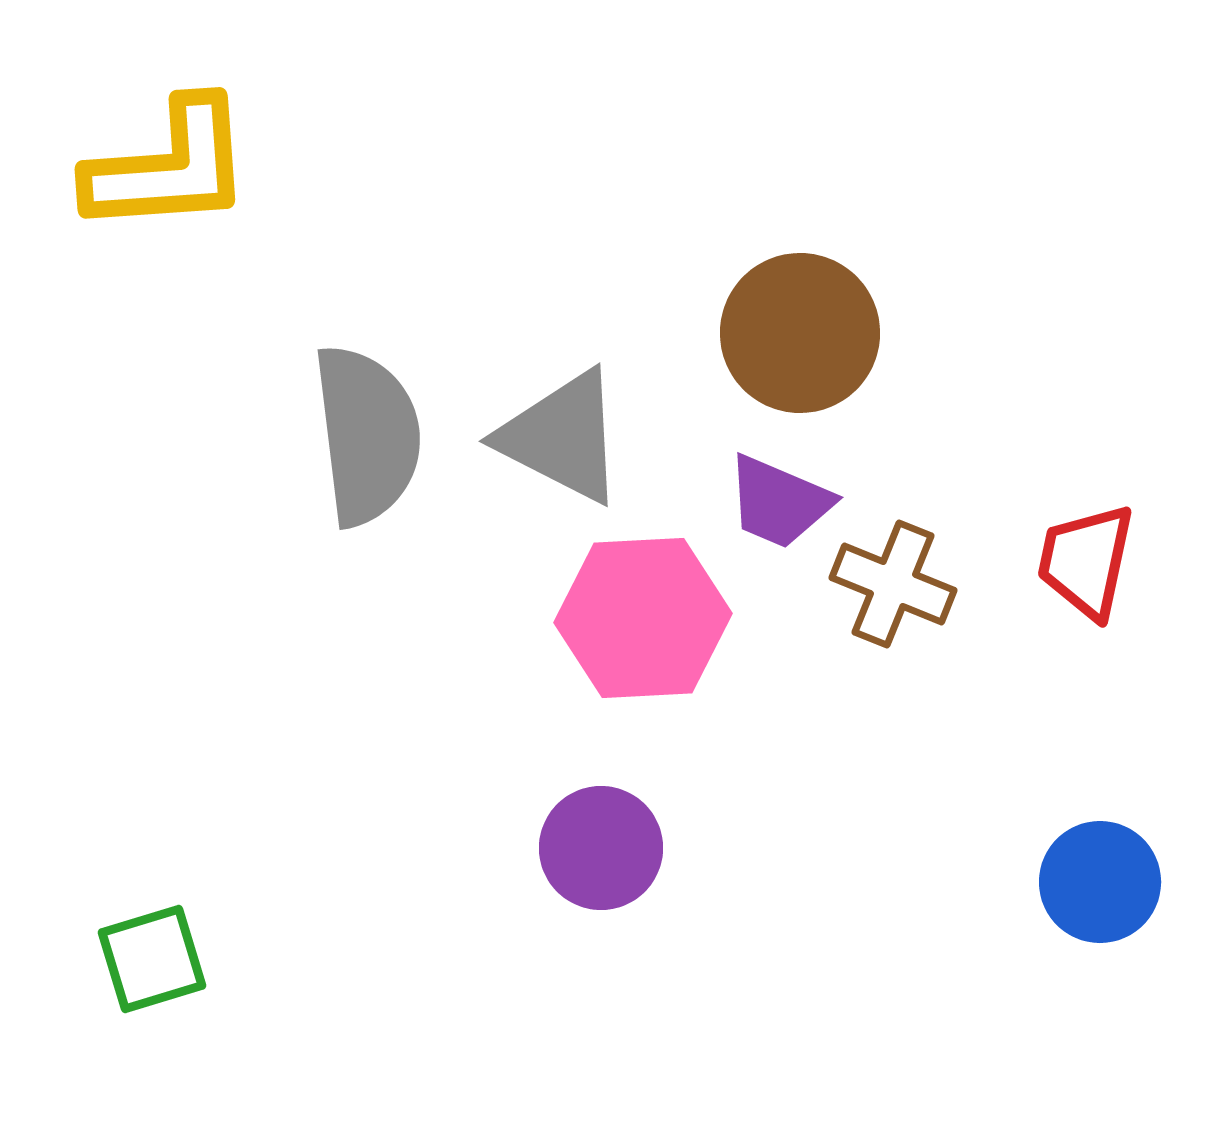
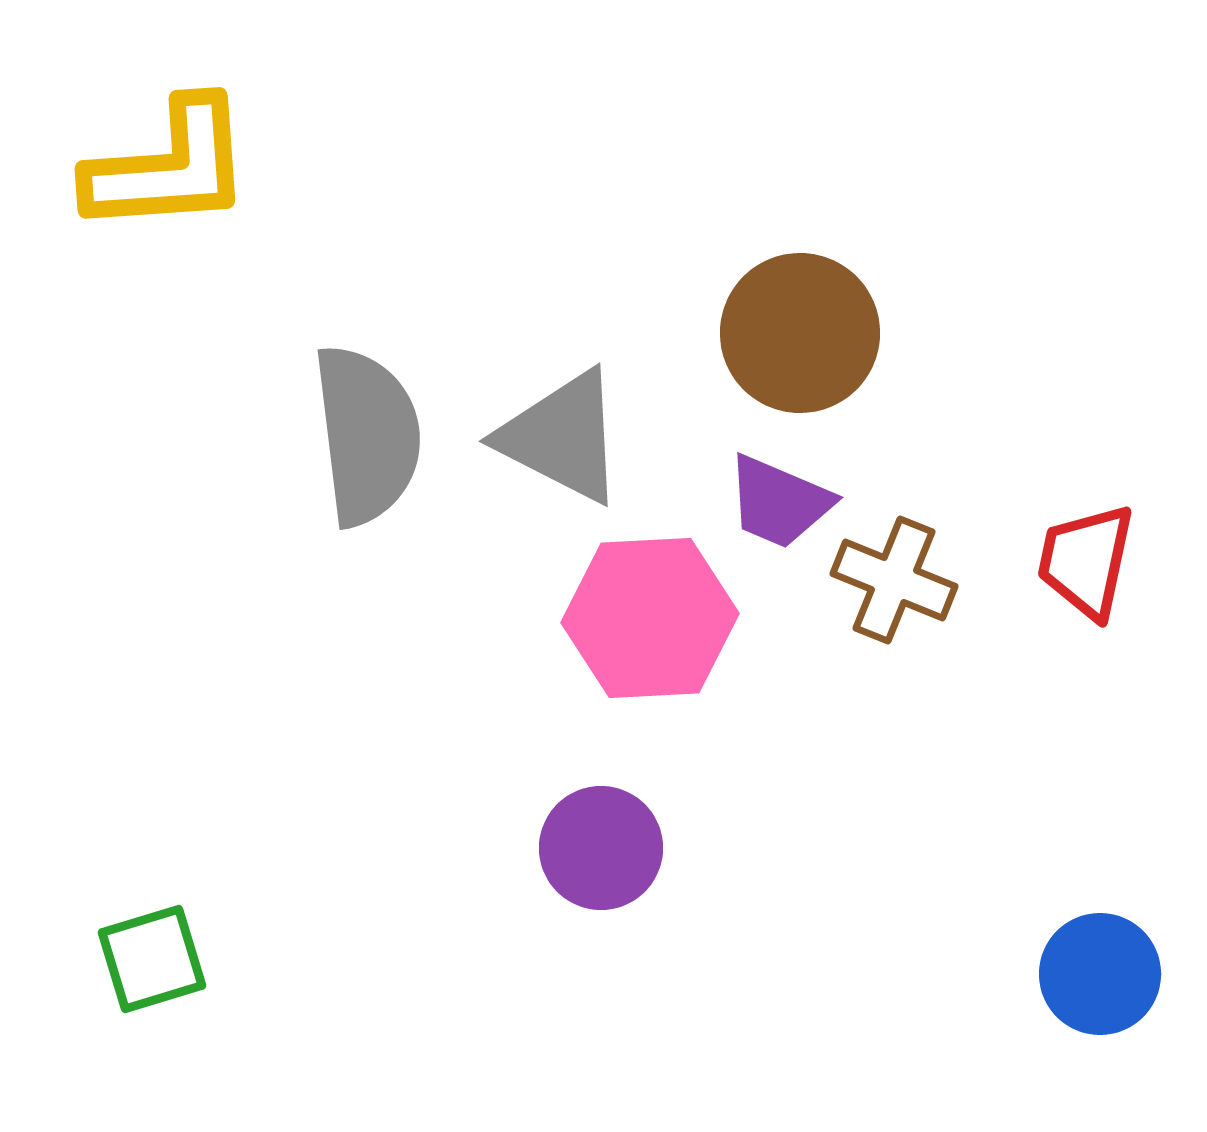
brown cross: moved 1 px right, 4 px up
pink hexagon: moved 7 px right
blue circle: moved 92 px down
